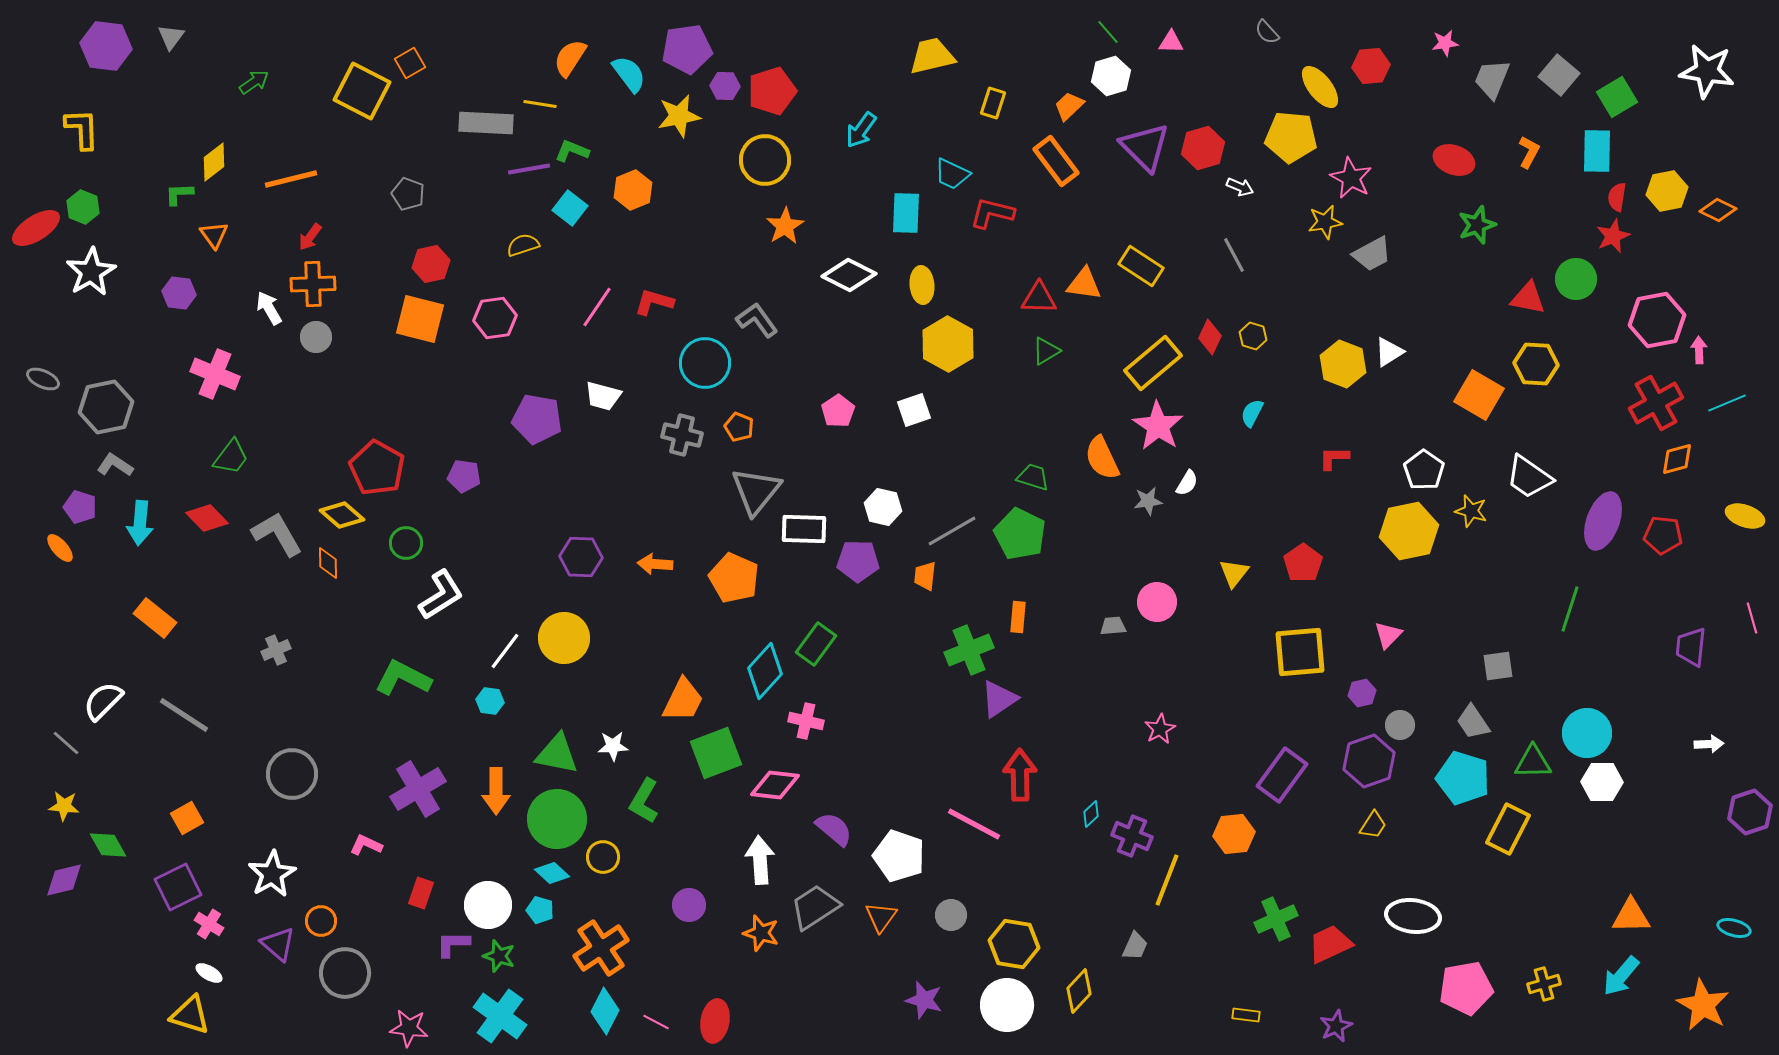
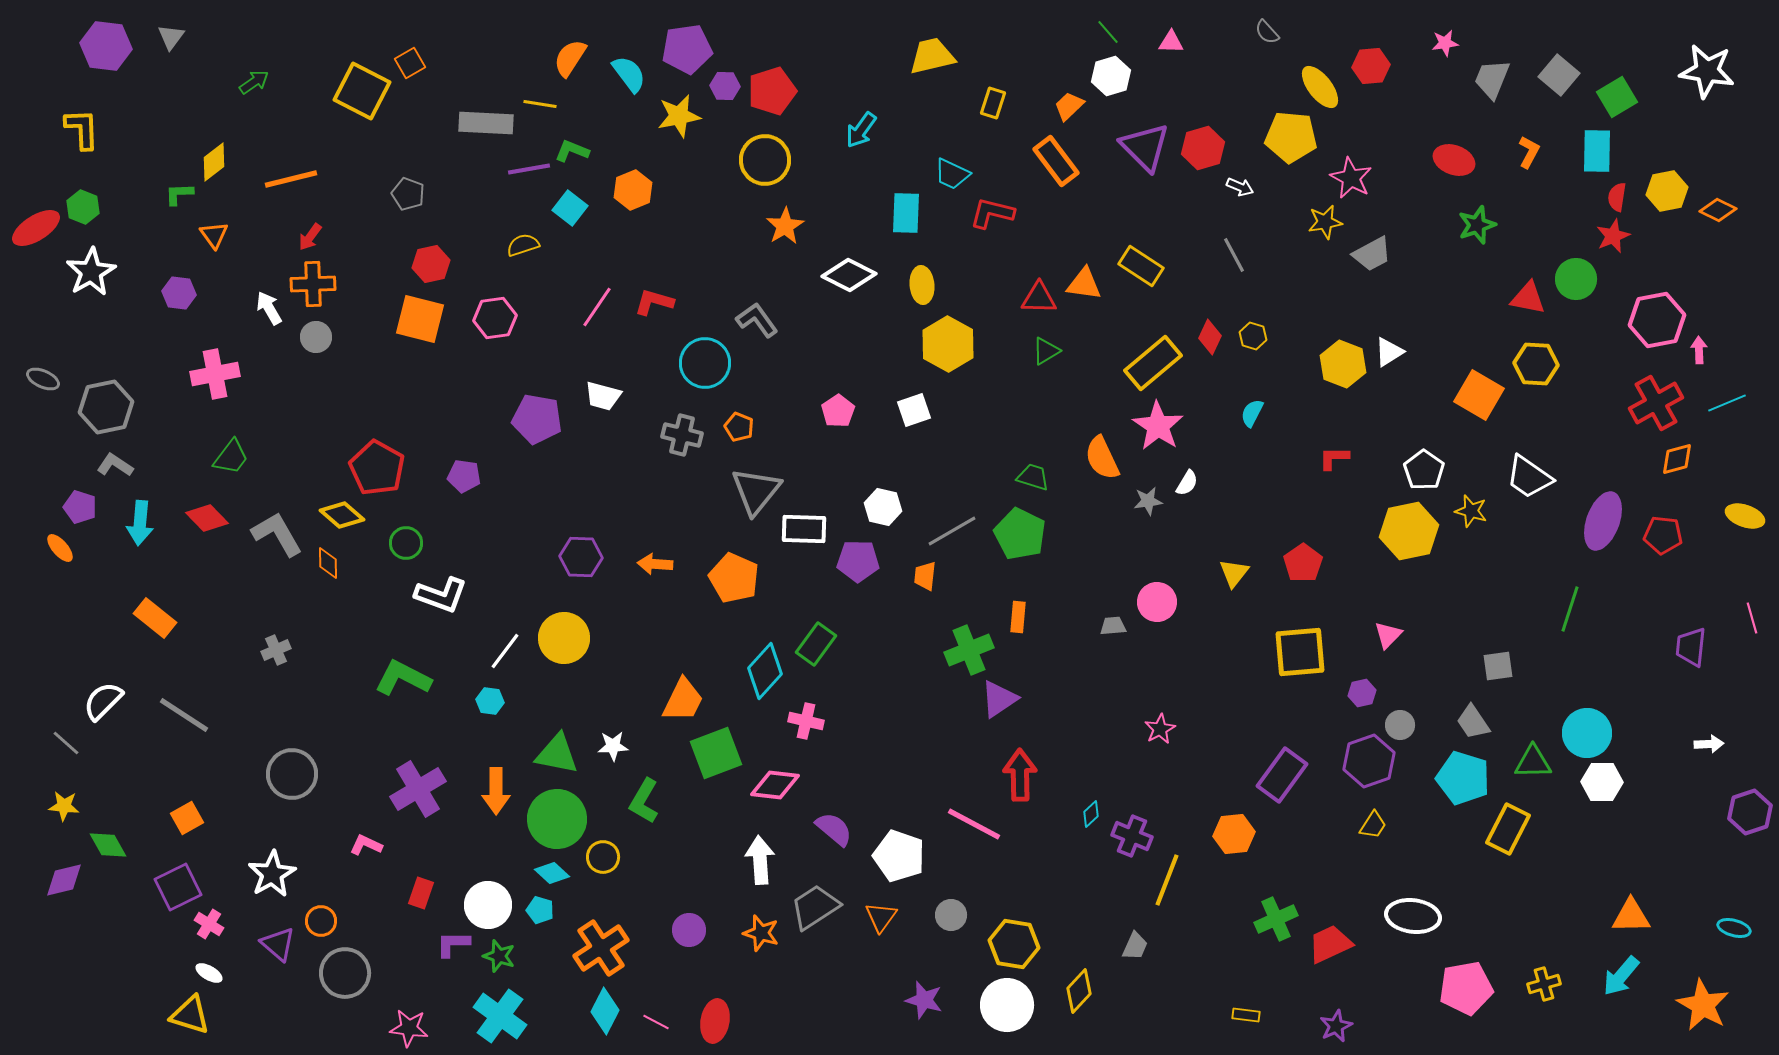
pink cross at (215, 374): rotated 33 degrees counterclockwise
white L-shape at (441, 595): rotated 52 degrees clockwise
purple circle at (689, 905): moved 25 px down
